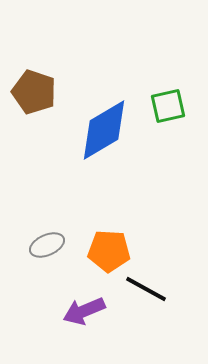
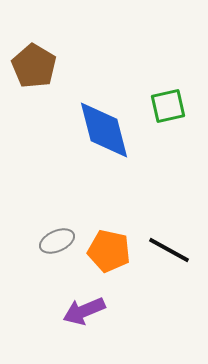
brown pentagon: moved 26 px up; rotated 12 degrees clockwise
blue diamond: rotated 74 degrees counterclockwise
gray ellipse: moved 10 px right, 4 px up
orange pentagon: rotated 9 degrees clockwise
black line: moved 23 px right, 39 px up
